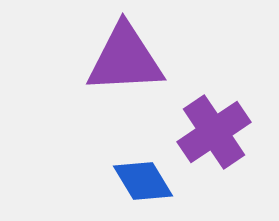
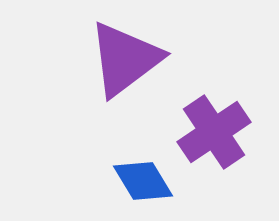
purple triangle: rotated 34 degrees counterclockwise
